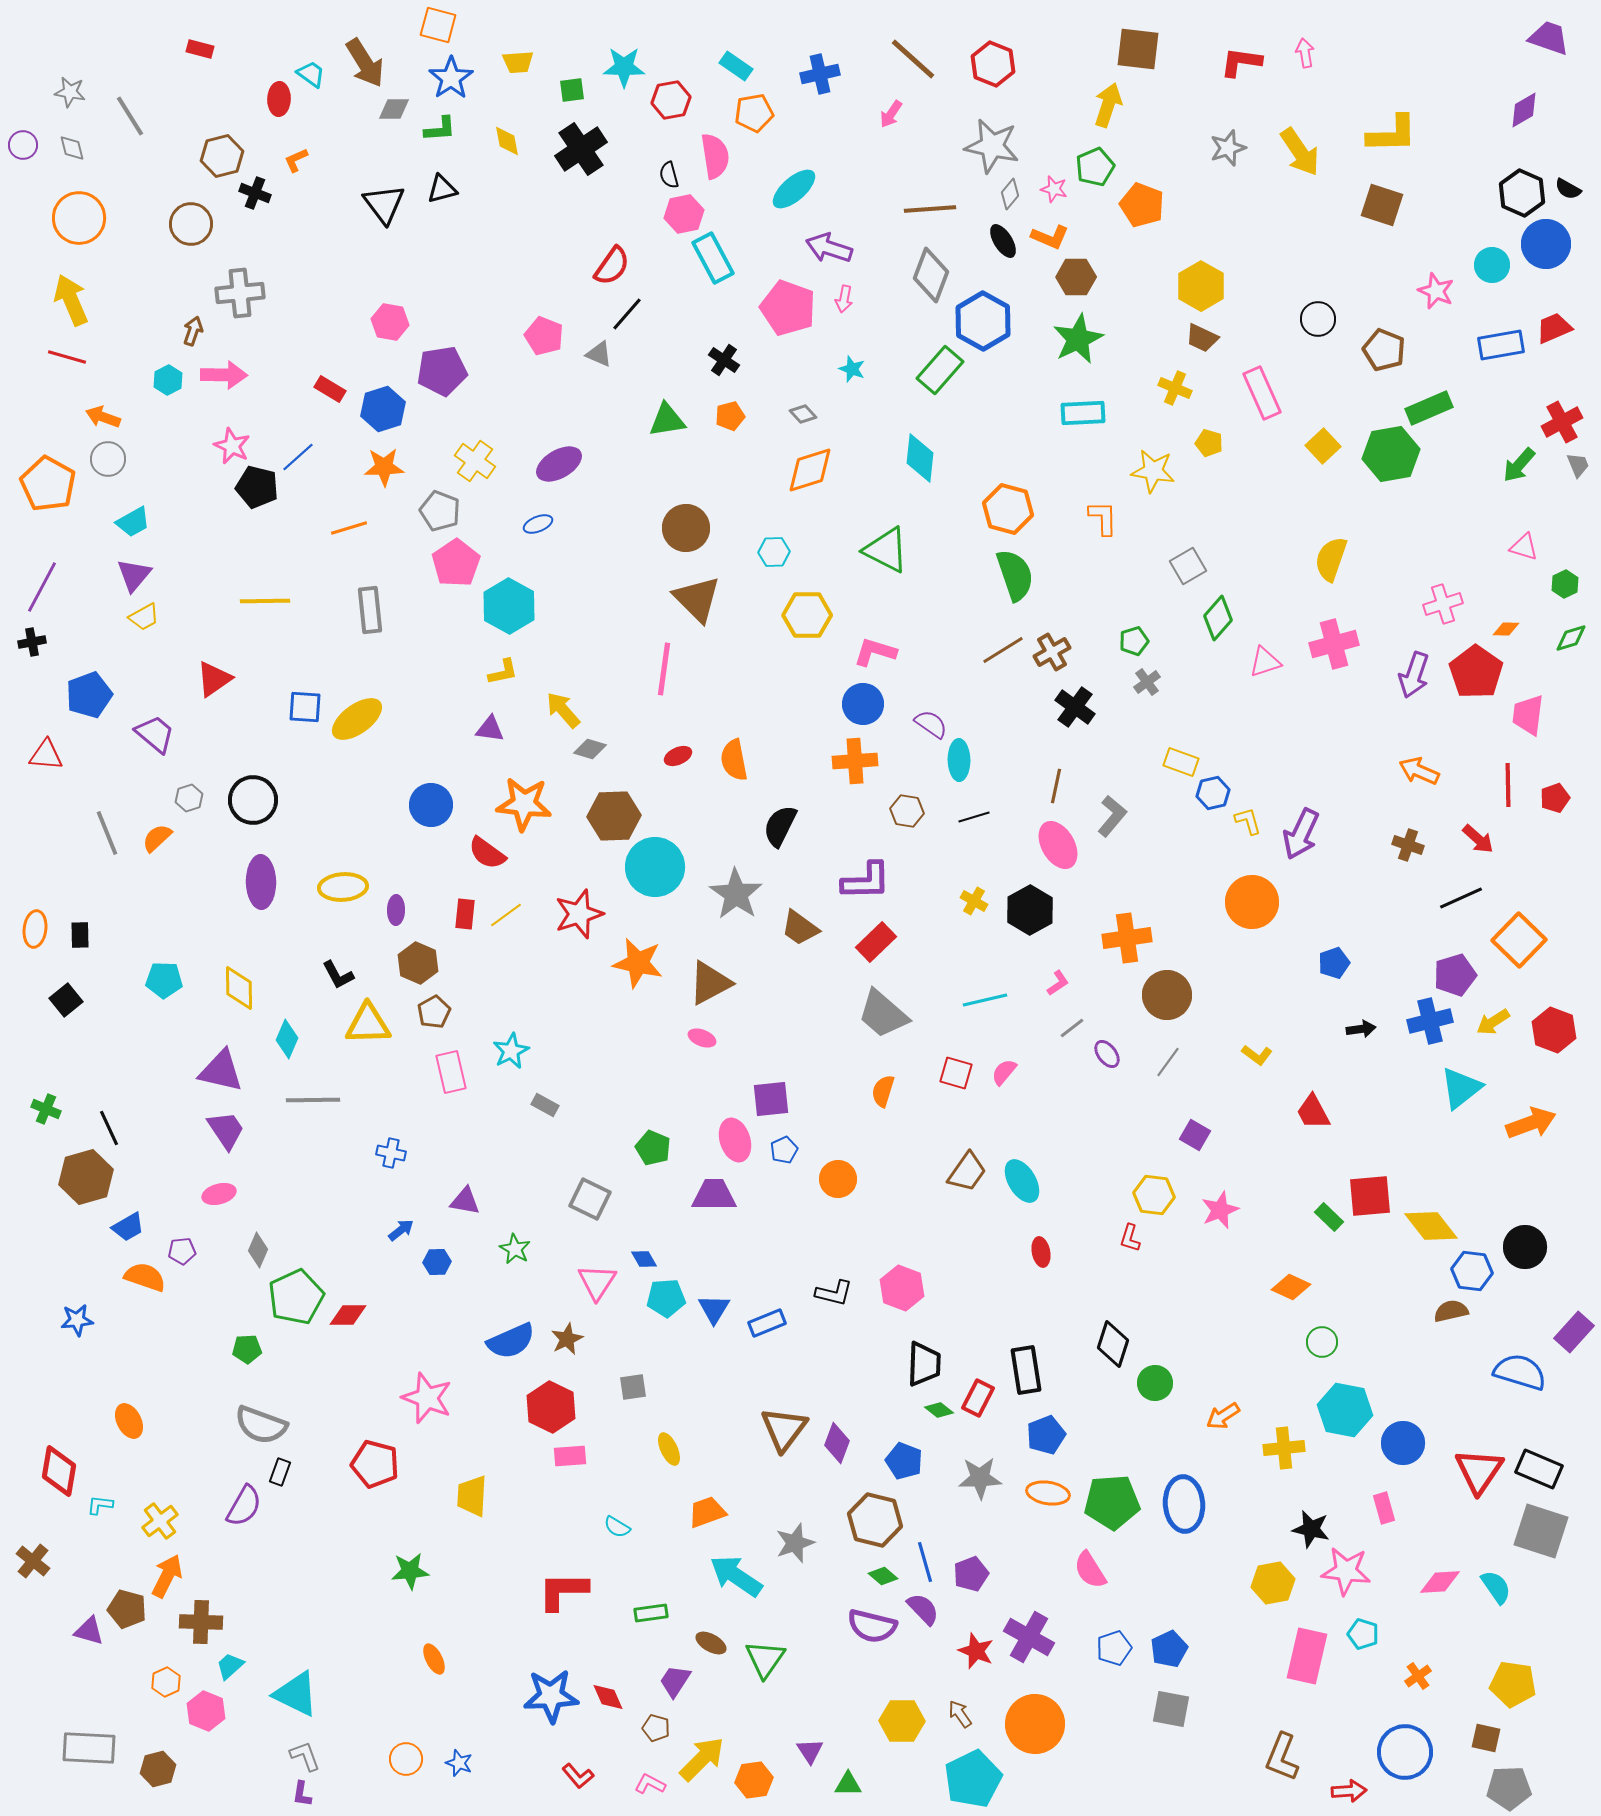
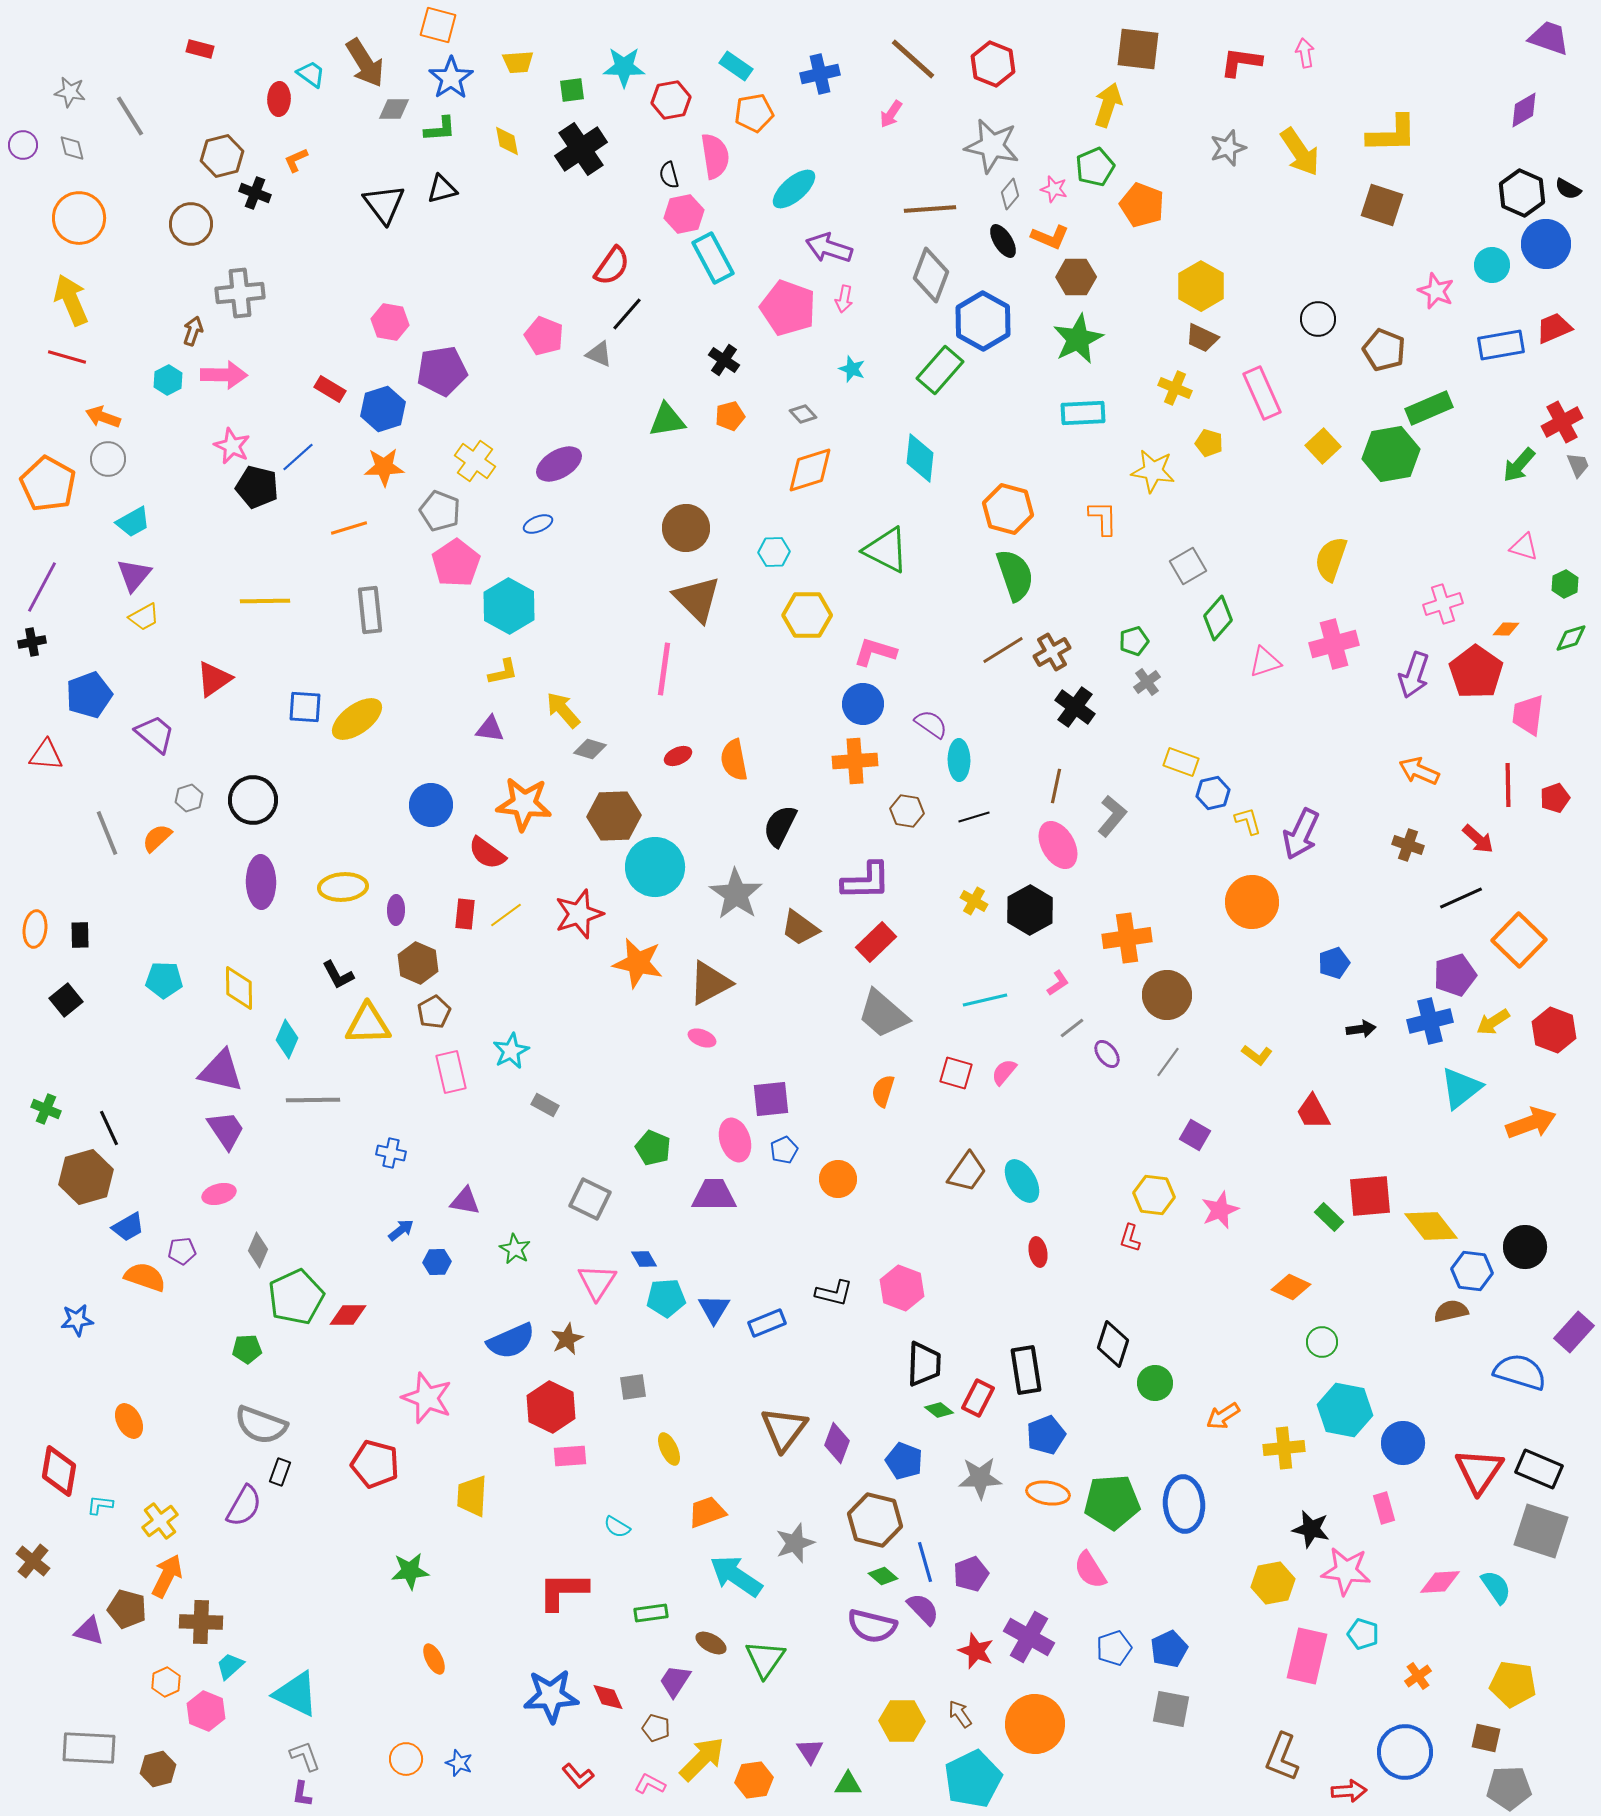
red ellipse at (1041, 1252): moved 3 px left
